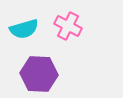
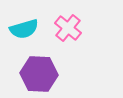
pink cross: moved 2 px down; rotated 12 degrees clockwise
